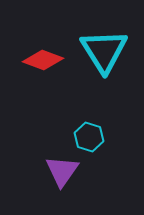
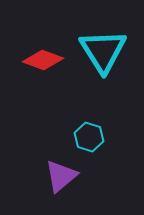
cyan triangle: moved 1 px left
purple triangle: moved 1 px left, 5 px down; rotated 15 degrees clockwise
